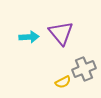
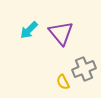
cyan arrow: moved 7 px up; rotated 138 degrees clockwise
yellow semicircle: rotated 91 degrees clockwise
